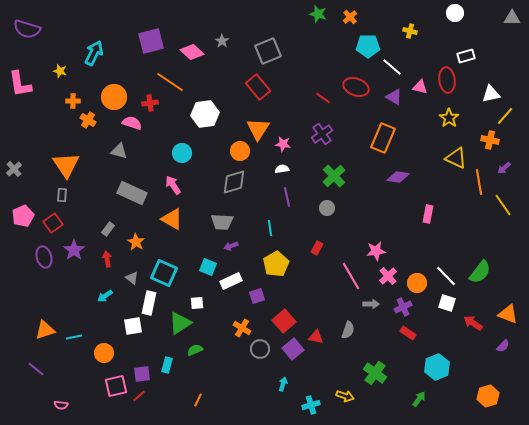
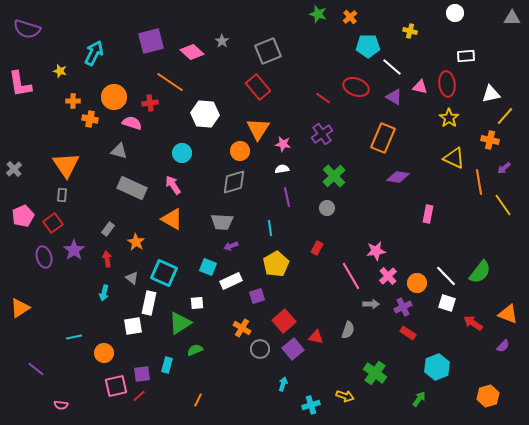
white rectangle at (466, 56): rotated 12 degrees clockwise
red ellipse at (447, 80): moved 4 px down
white hexagon at (205, 114): rotated 12 degrees clockwise
orange cross at (88, 120): moved 2 px right, 1 px up; rotated 21 degrees counterclockwise
yellow triangle at (456, 158): moved 2 px left
gray rectangle at (132, 193): moved 5 px up
cyan arrow at (105, 296): moved 1 px left, 3 px up; rotated 42 degrees counterclockwise
orange triangle at (45, 330): moved 25 px left, 22 px up; rotated 15 degrees counterclockwise
